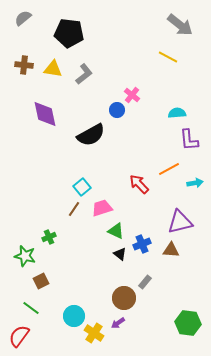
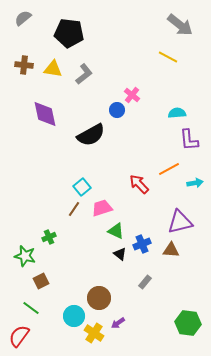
brown circle: moved 25 px left
